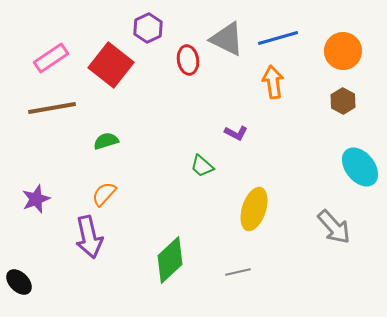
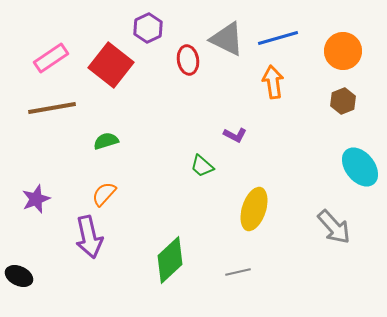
brown hexagon: rotated 10 degrees clockwise
purple L-shape: moved 1 px left, 2 px down
black ellipse: moved 6 px up; rotated 20 degrees counterclockwise
